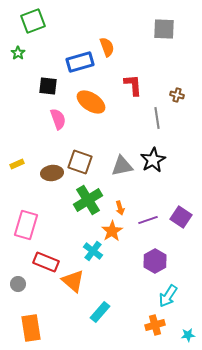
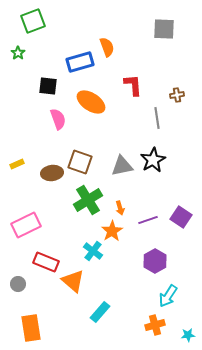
brown cross: rotated 24 degrees counterclockwise
pink rectangle: rotated 48 degrees clockwise
